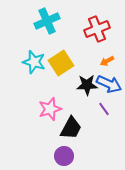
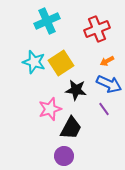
black star: moved 11 px left, 5 px down; rotated 10 degrees clockwise
